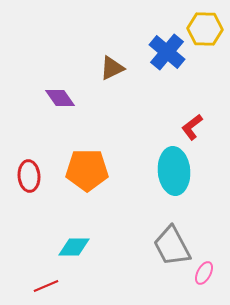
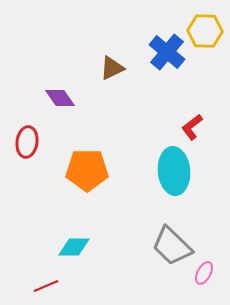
yellow hexagon: moved 2 px down
red ellipse: moved 2 px left, 34 px up; rotated 12 degrees clockwise
gray trapezoid: rotated 18 degrees counterclockwise
